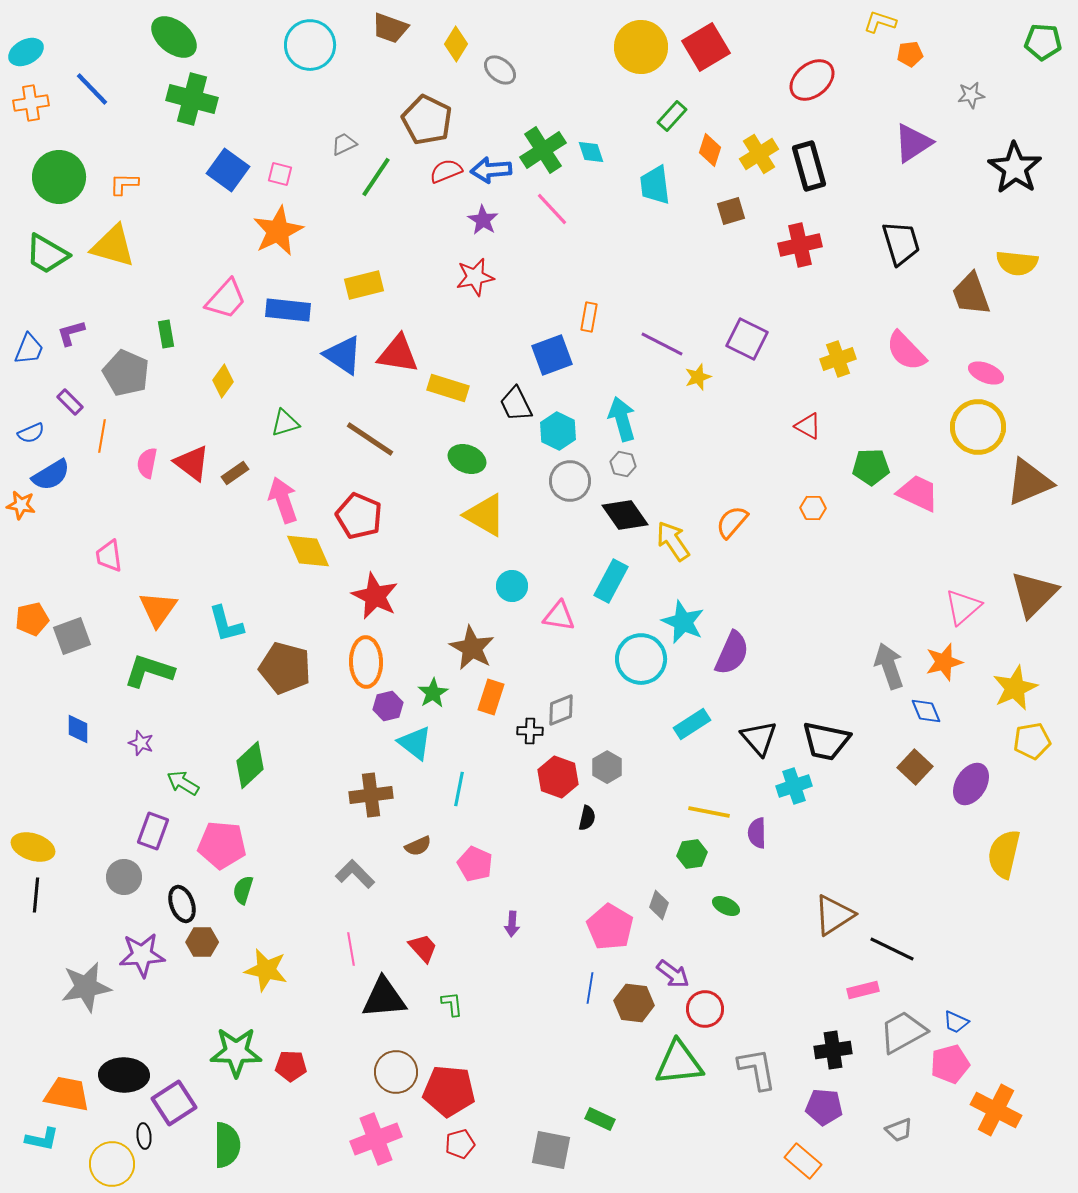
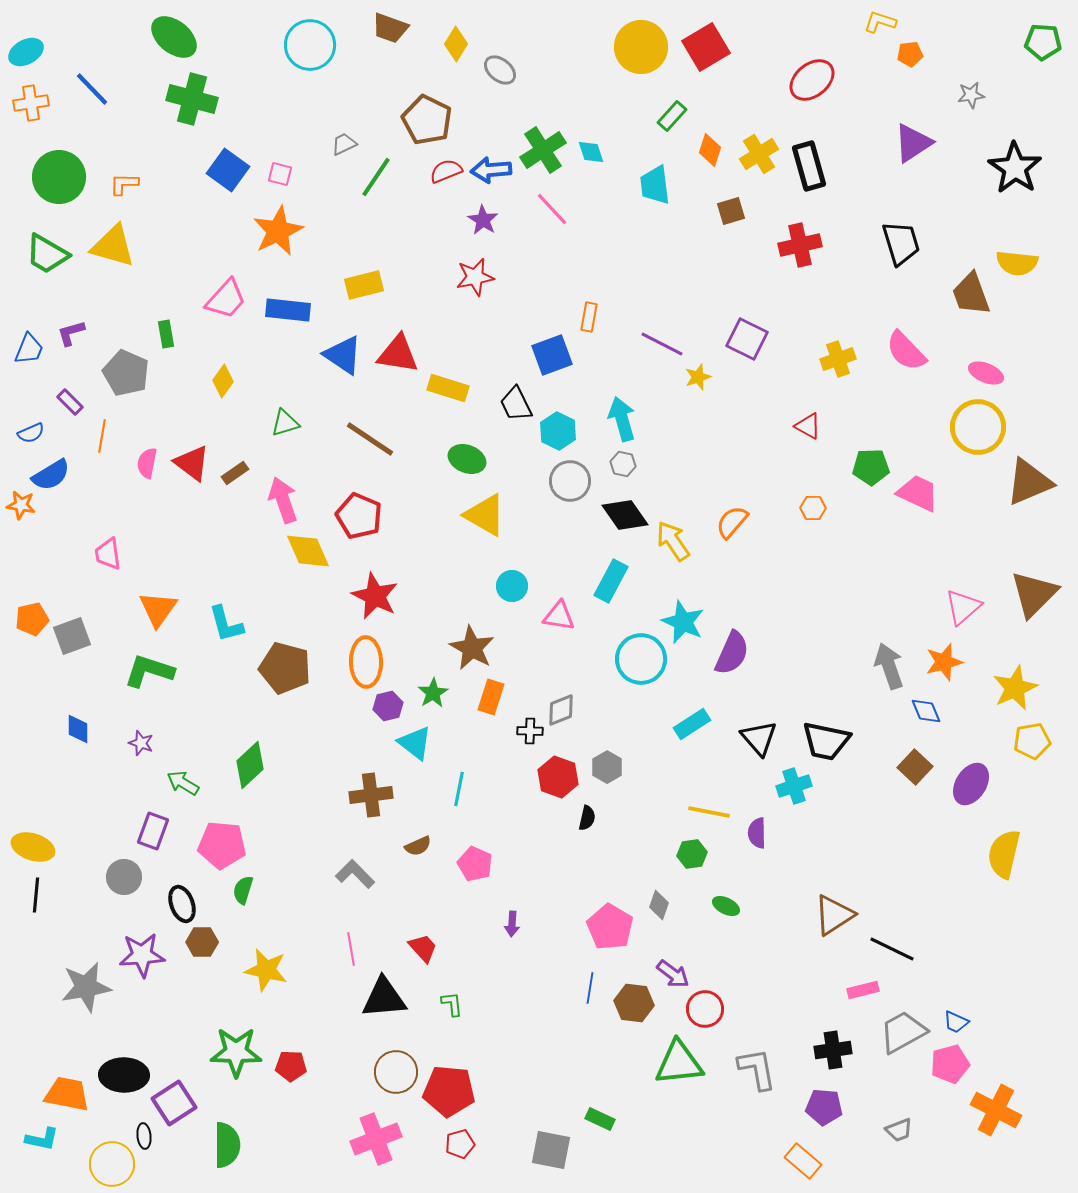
pink trapezoid at (109, 556): moved 1 px left, 2 px up
